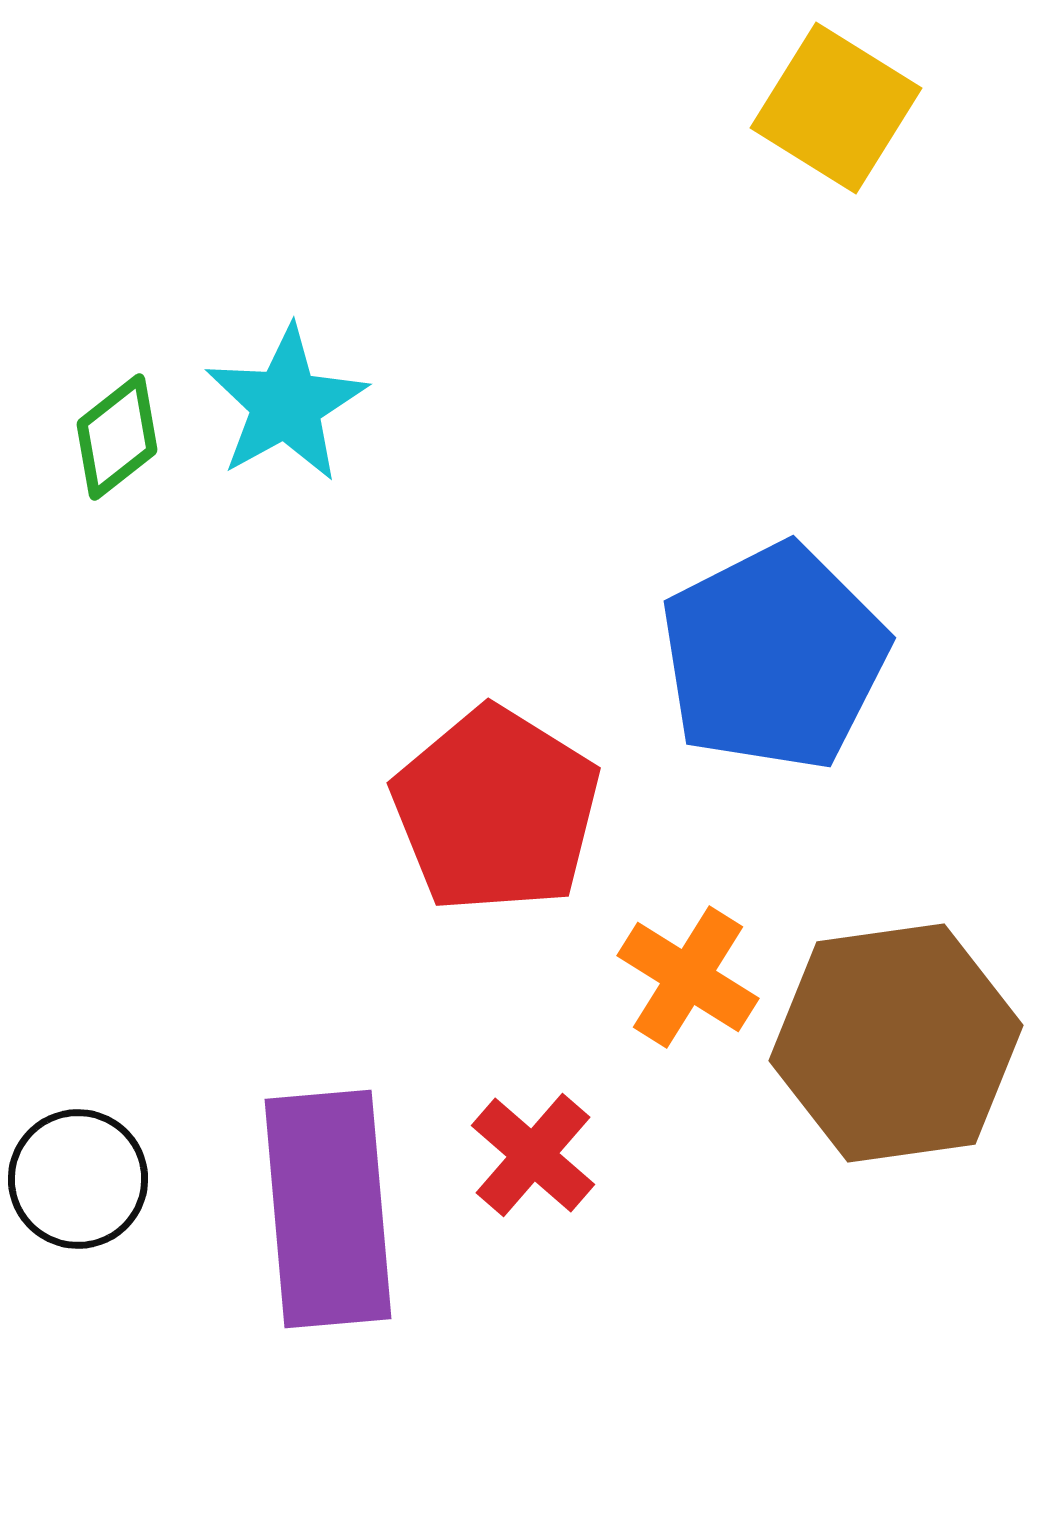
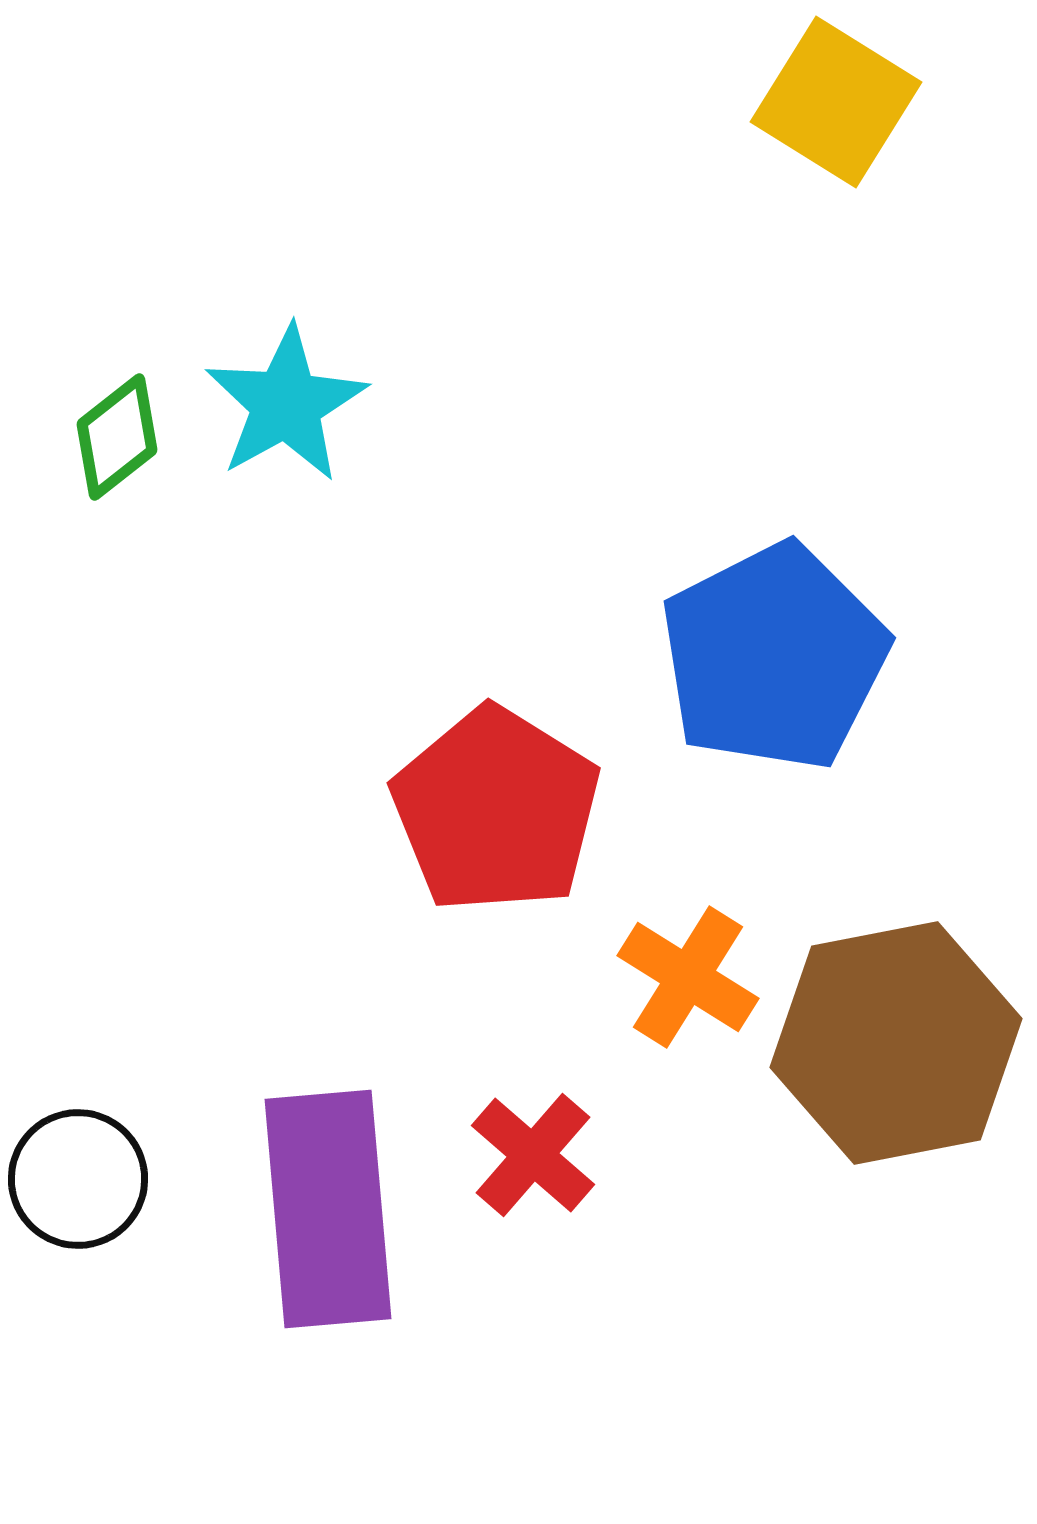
yellow square: moved 6 px up
brown hexagon: rotated 3 degrees counterclockwise
